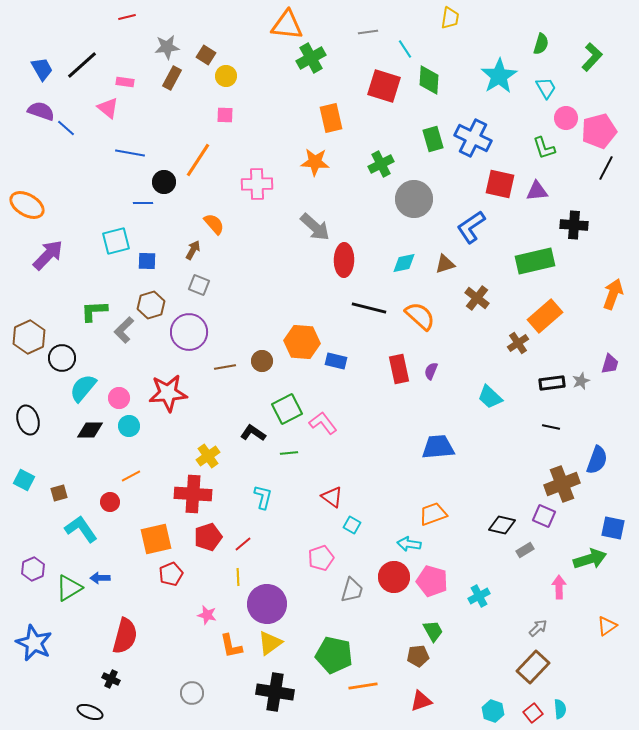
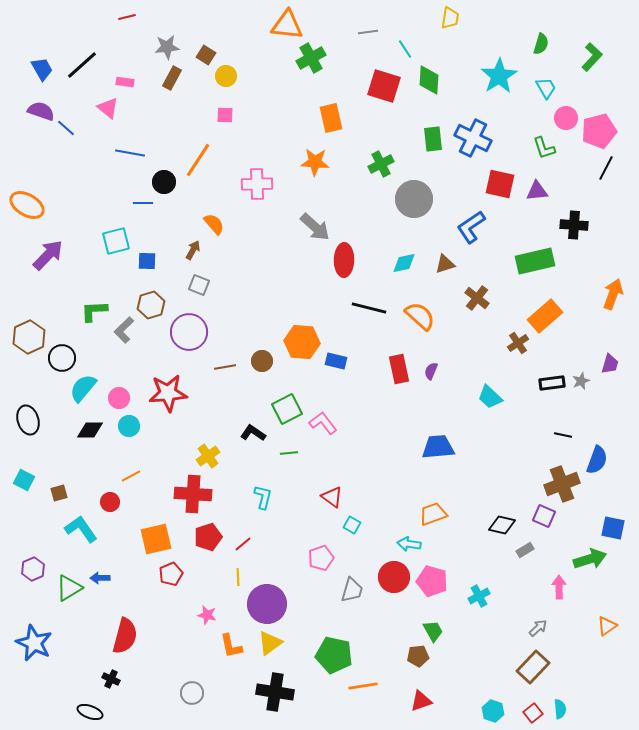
green rectangle at (433, 139): rotated 10 degrees clockwise
black line at (551, 427): moved 12 px right, 8 px down
